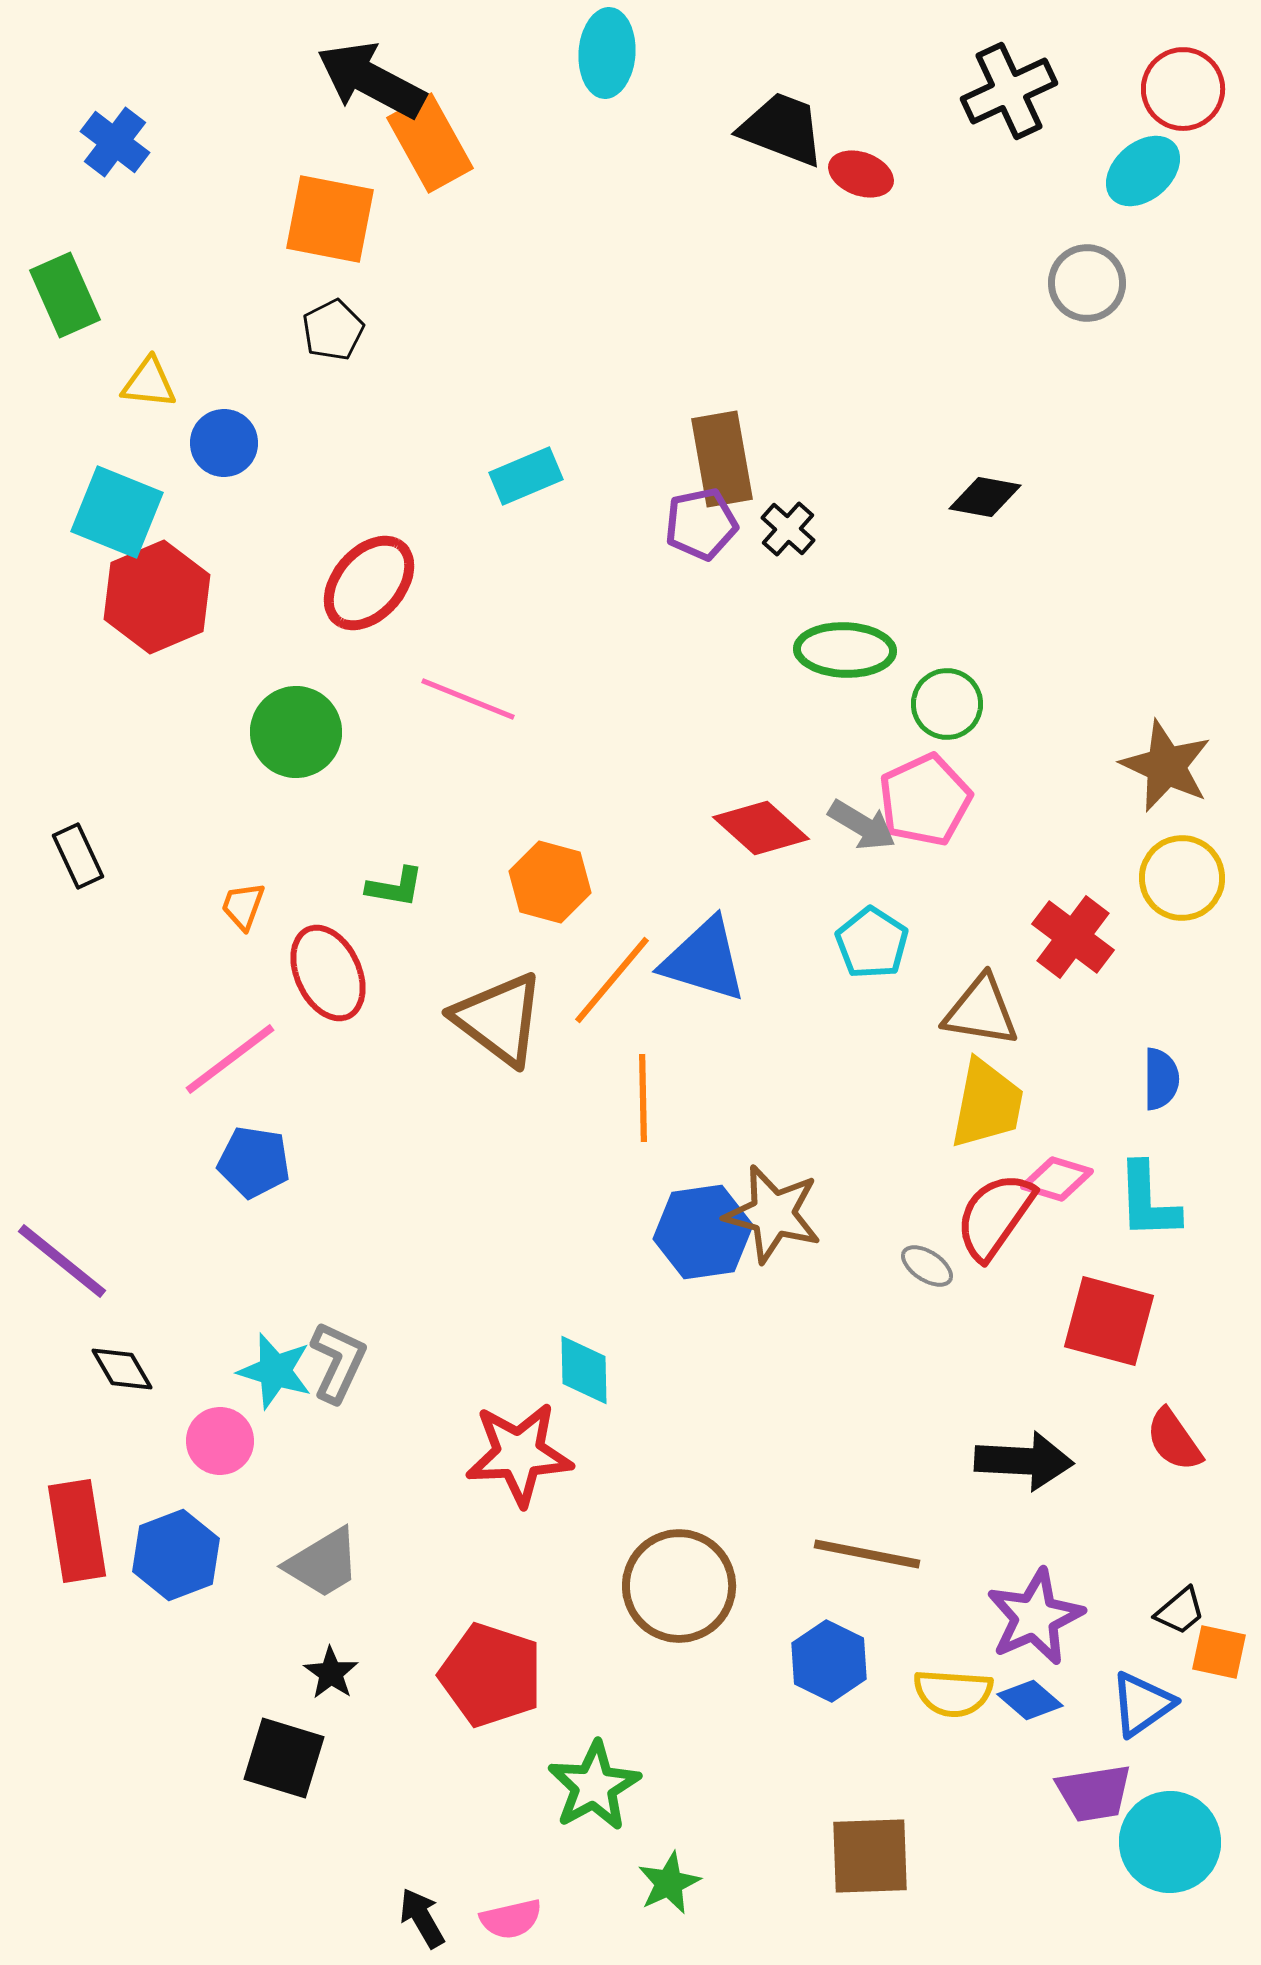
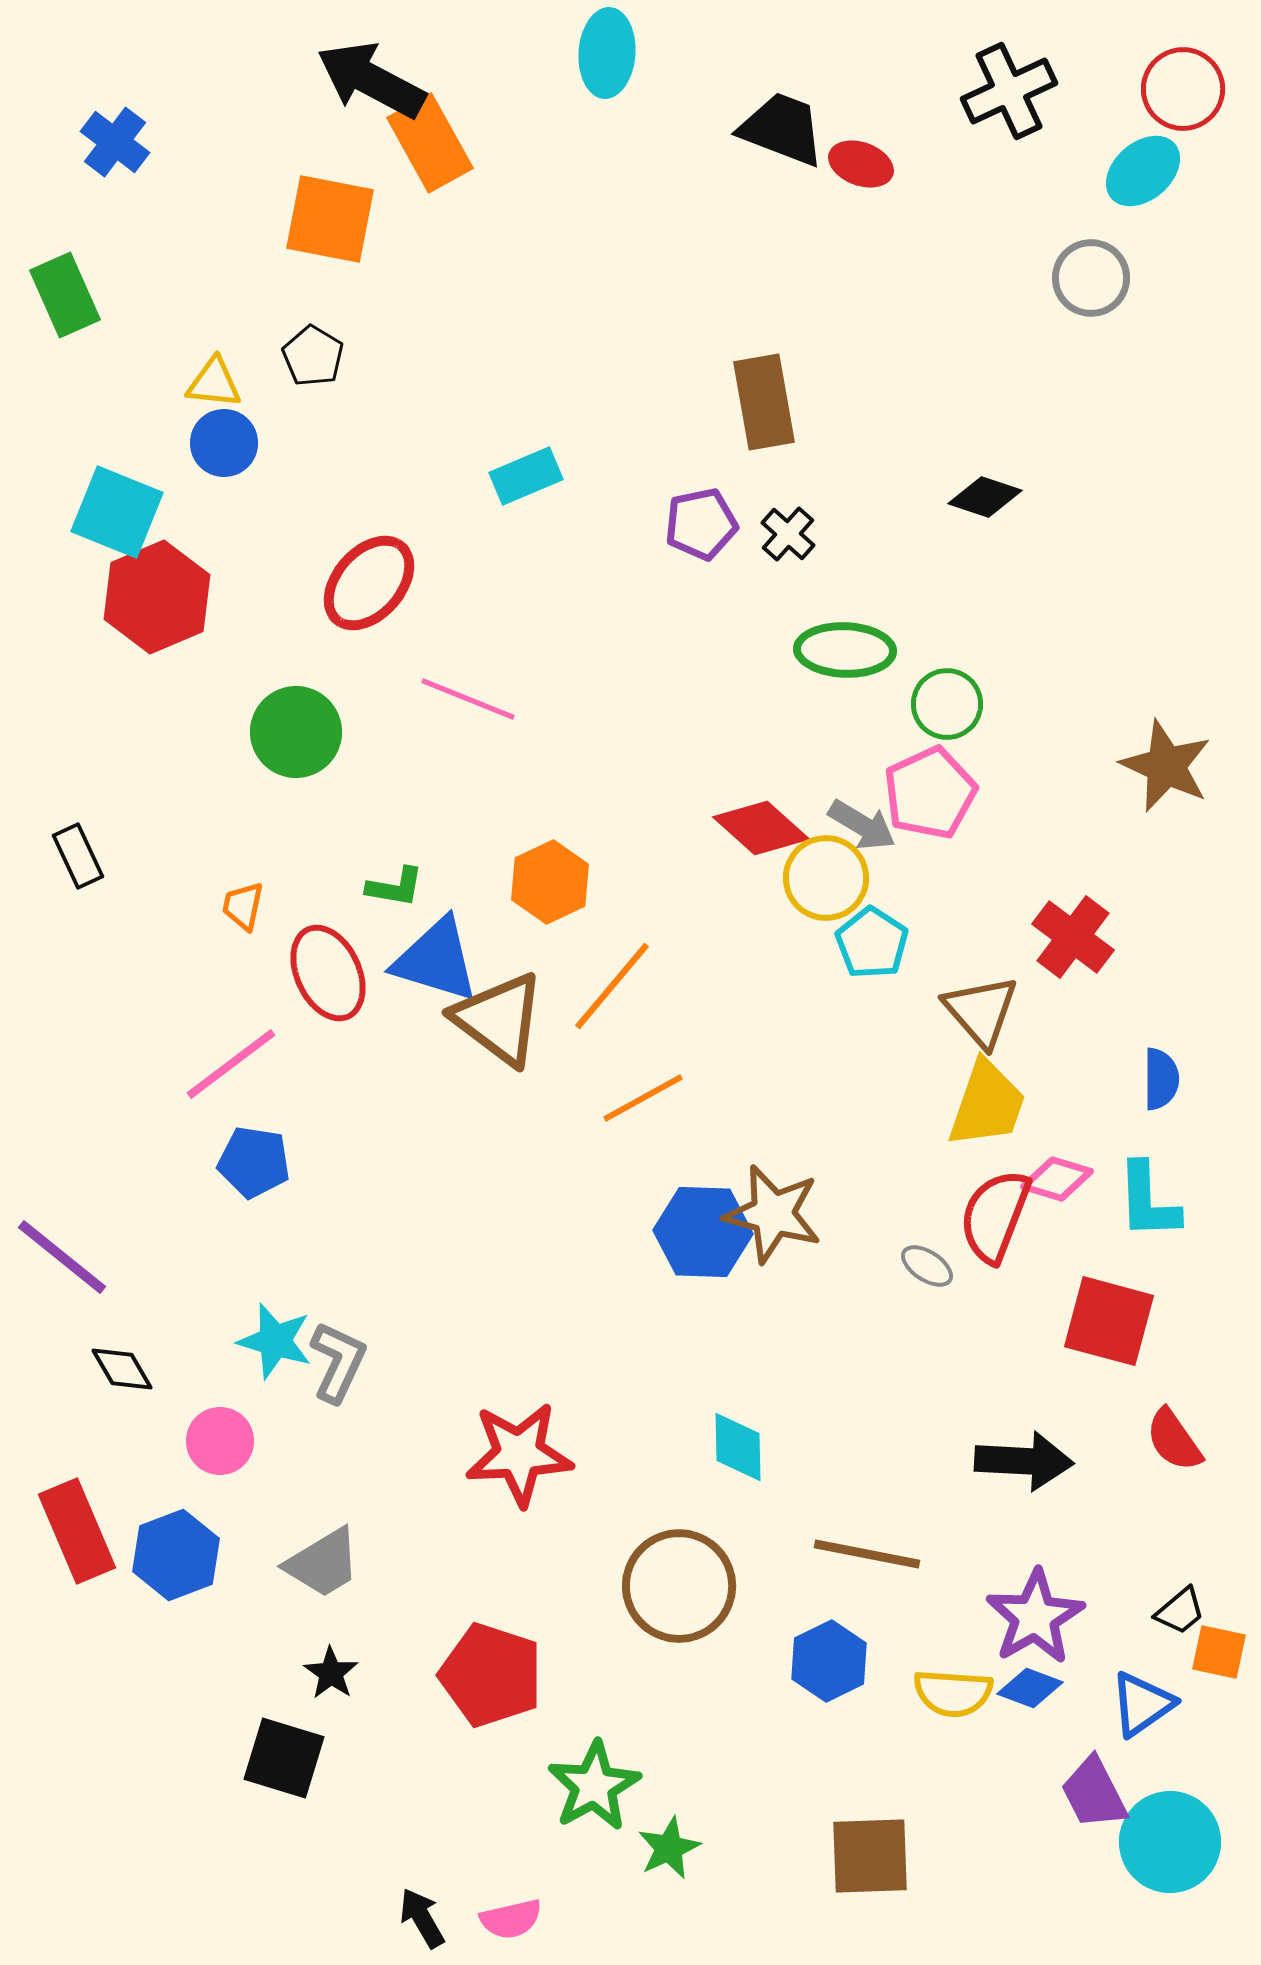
red ellipse at (861, 174): moved 10 px up
gray circle at (1087, 283): moved 4 px right, 5 px up
black pentagon at (333, 330): moved 20 px left, 26 px down; rotated 14 degrees counterclockwise
yellow triangle at (149, 383): moved 65 px right
brown rectangle at (722, 459): moved 42 px right, 57 px up
black diamond at (985, 497): rotated 8 degrees clockwise
black cross at (788, 529): moved 5 px down
pink pentagon at (925, 800): moved 5 px right, 7 px up
yellow circle at (1182, 878): moved 356 px left
orange hexagon at (550, 882): rotated 20 degrees clockwise
orange trapezoid at (243, 906): rotated 8 degrees counterclockwise
blue triangle at (704, 960): moved 268 px left
orange line at (612, 980): moved 6 px down
brown triangle at (981, 1011): rotated 40 degrees clockwise
pink line at (230, 1059): moved 1 px right, 5 px down
orange line at (643, 1098): rotated 62 degrees clockwise
yellow trapezoid at (987, 1104): rotated 8 degrees clockwise
red semicircle at (995, 1216): rotated 14 degrees counterclockwise
blue hexagon at (703, 1232): rotated 10 degrees clockwise
purple line at (62, 1261): moved 4 px up
cyan diamond at (584, 1370): moved 154 px right, 77 px down
cyan star at (275, 1371): moved 30 px up
red rectangle at (77, 1531): rotated 14 degrees counterclockwise
purple star at (1035, 1617): rotated 6 degrees counterclockwise
blue hexagon at (829, 1661): rotated 8 degrees clockwise
blue diamond at (1030, 1700): moved 12 px up; rotated 20 degrees counterclockwise
purple trapezoid at (1094, 1793): rotated 72 degrees clockwise
green star at (669, 1883): moved 35 px up
